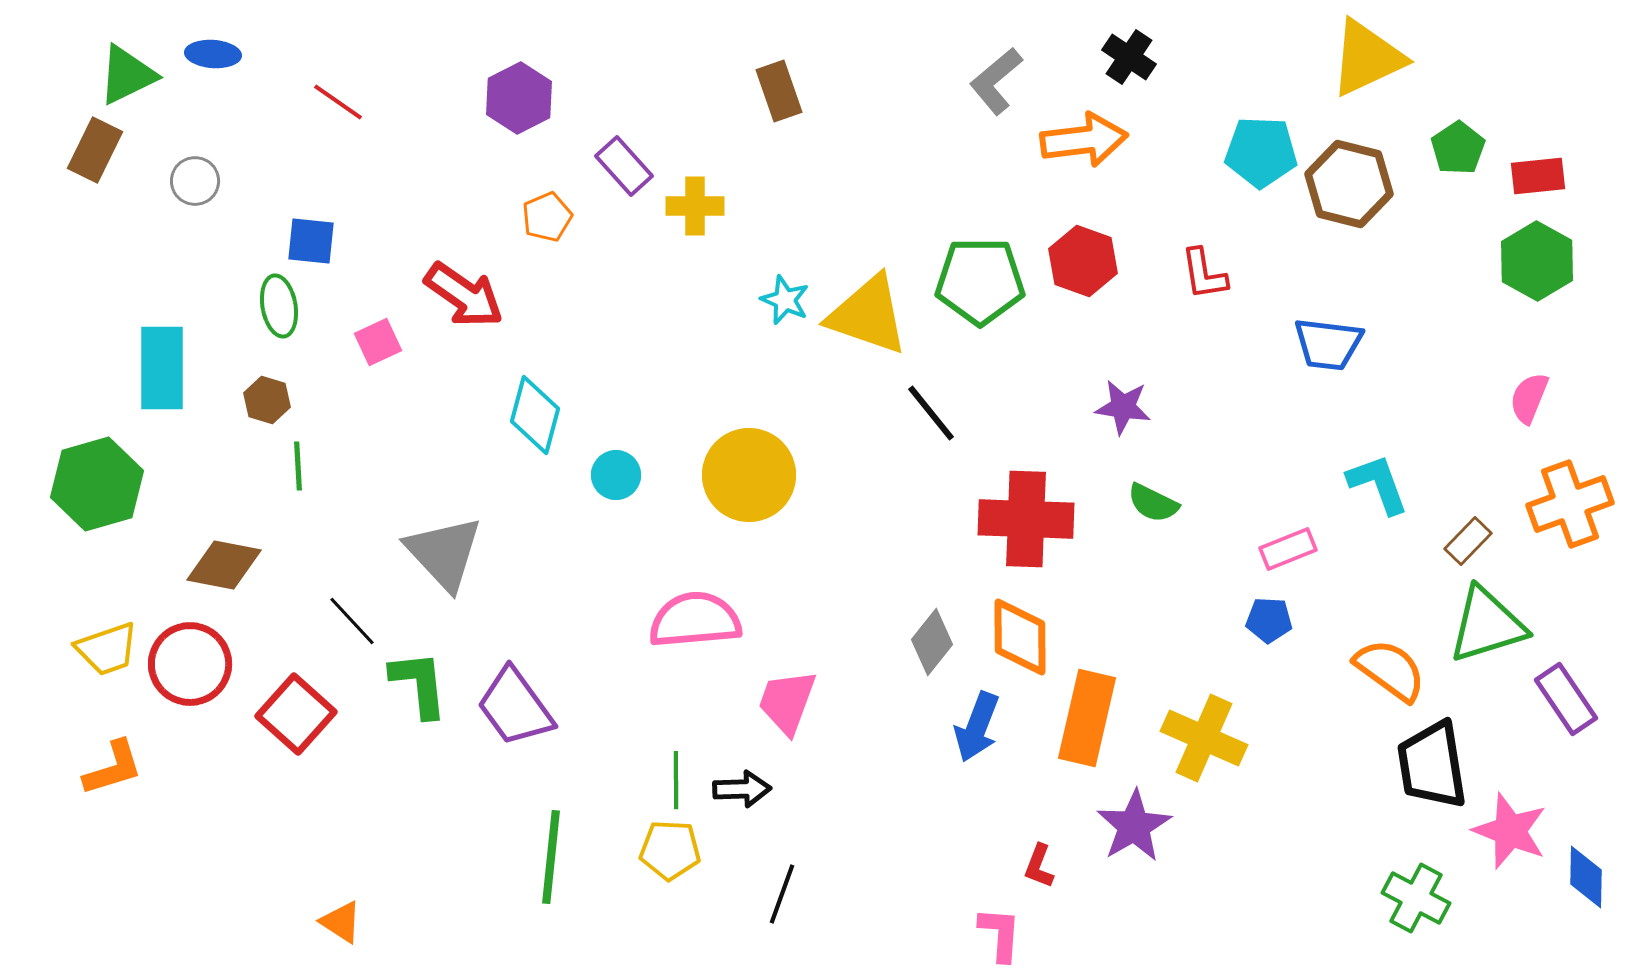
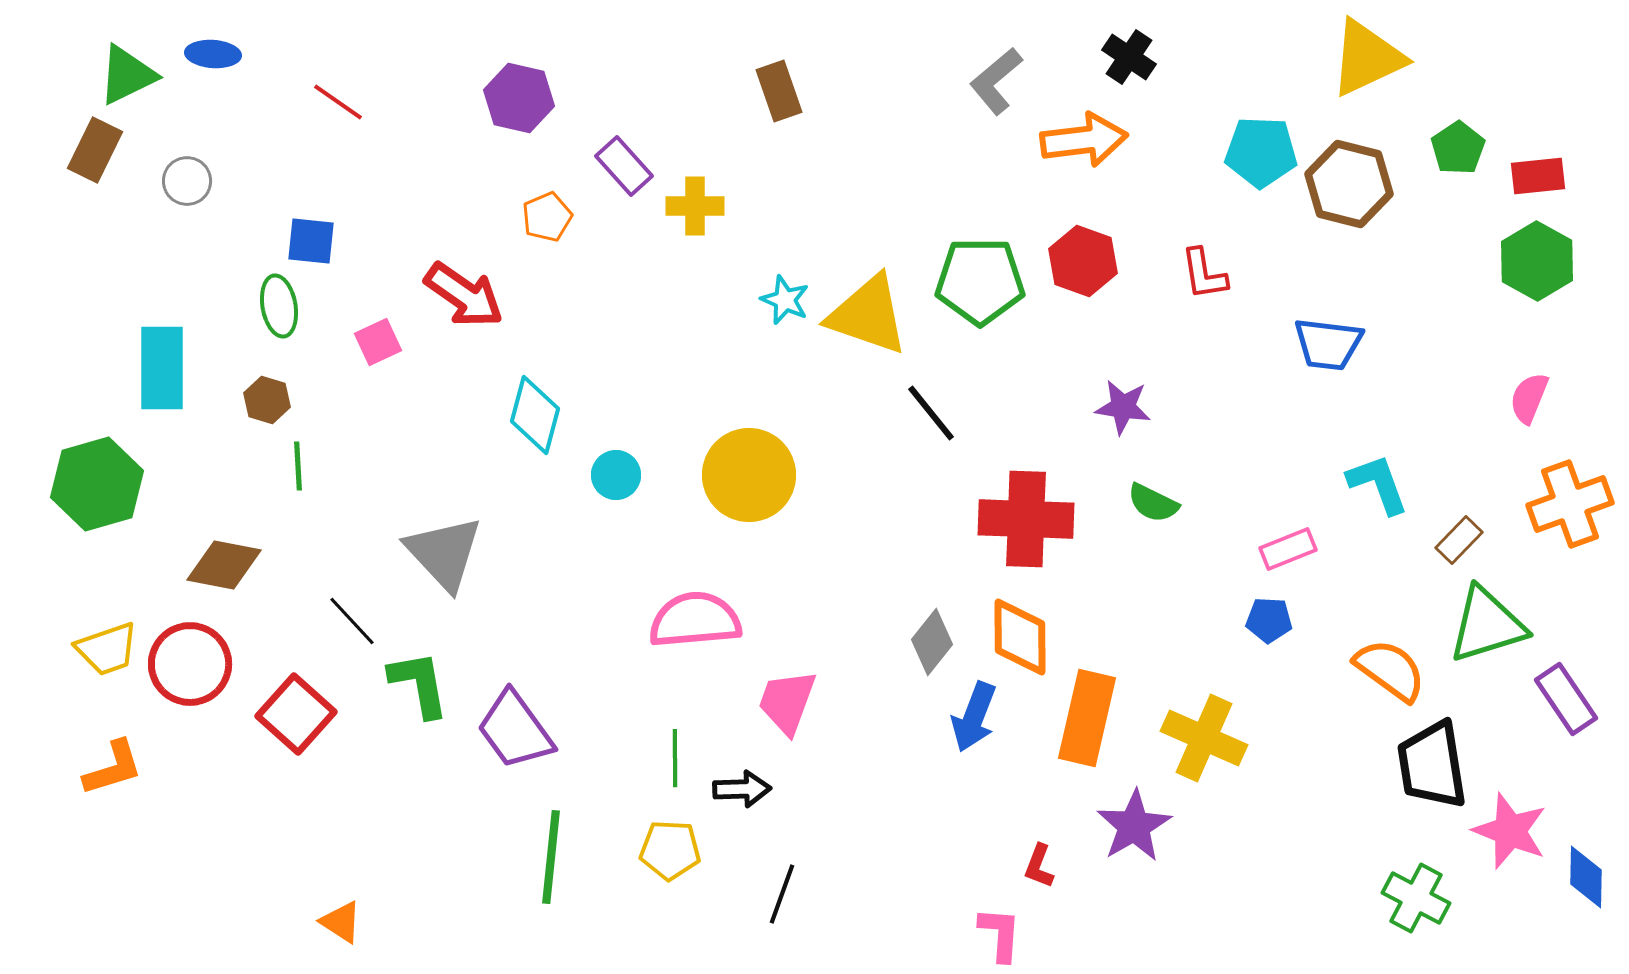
purple hexagon at (519, 98): rotated 20 degrees counterclockwise
gray circle at (195, 181): moved 8 px left
brown rectangle at (1468, 541): moved 9 px left, 1 px up
green L-shape at (419, 684): rotated 4 degrees counterclockwise
purple trapezoid at (515, 707): moved 23 px down
blue arrow at (977, 727): moved 3 px left, 10 px up
green line at (676, 780): moved 1 px left, 22 px up
